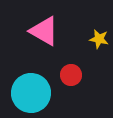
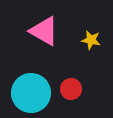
yellow star: moved 8 px left, 1 px down
red circle: moved 14 px down
